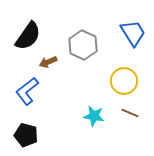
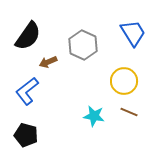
brown line: moved 1 px left, 1 px up
